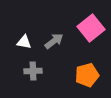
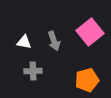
pink square: moved 1 px left, 4 px down
gray arrow: rotated 108 degrees clockwise
orange pentagon: moved 5 px down
